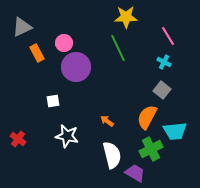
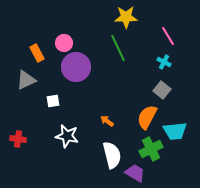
gray triangle: moved 4 px right, 53 px down
red cross: rotated 28 degrees counterclockwise
